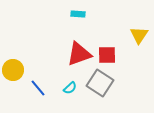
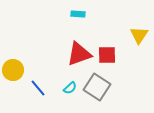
gray square: moved 3 px left, 4 px down
